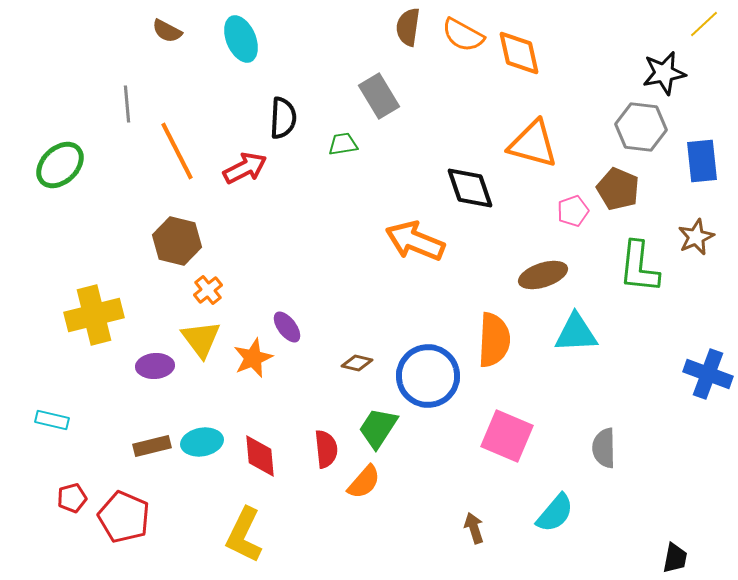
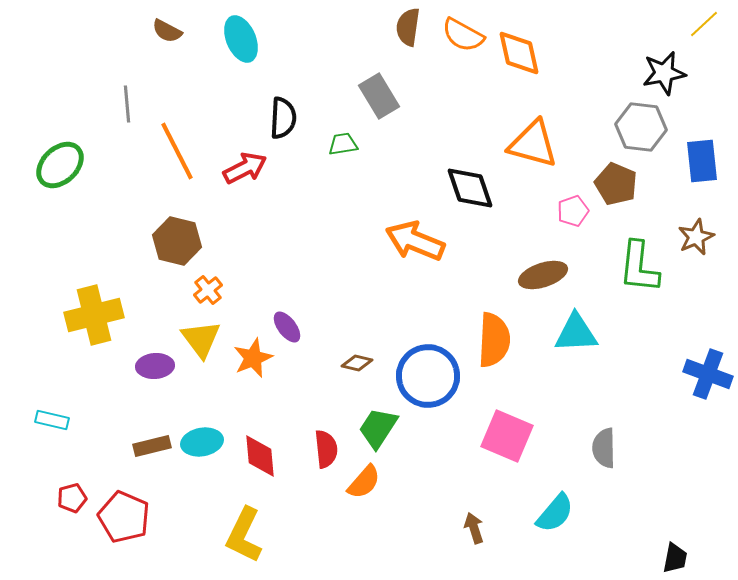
brown pentagon at (618, 189): moved 2 px left, 5 px up
